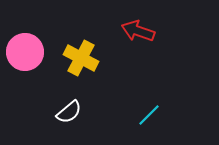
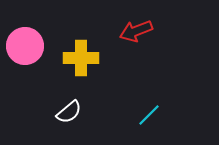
red arrow: moved 2 px left; rotated 40 degrees counterclockwise
pink circle: moved 6 px up
yellow cross: rotated 28 degrees counterclockwise
